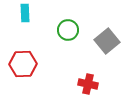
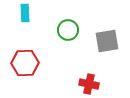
gray square: rotated 30 degrees clockwise
red hexagon: moved 2 px right, 1 px up
red cross: moved 1 px right
